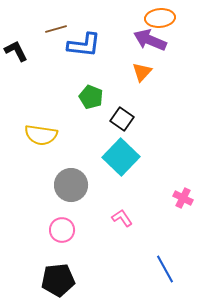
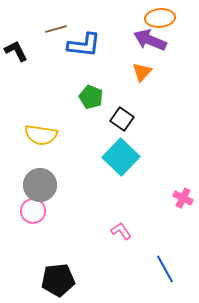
gray circle: moved 31 px left
pink L-shape: moved 1 px left, 13 px down
pink circle: moved 29 px left, 19 px up
